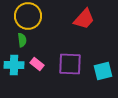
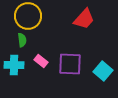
pink rectangle: moved 4 px right, 3 px up
cyan square: rotated 36 degrees counterclockwise
